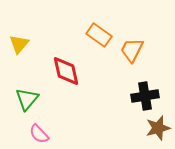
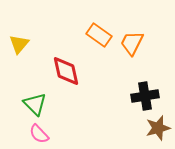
orange trapezoid: moved 7 px up
green triangle: moved 8 px right, 5 px down; rotated 25 degrees counterclockwise
